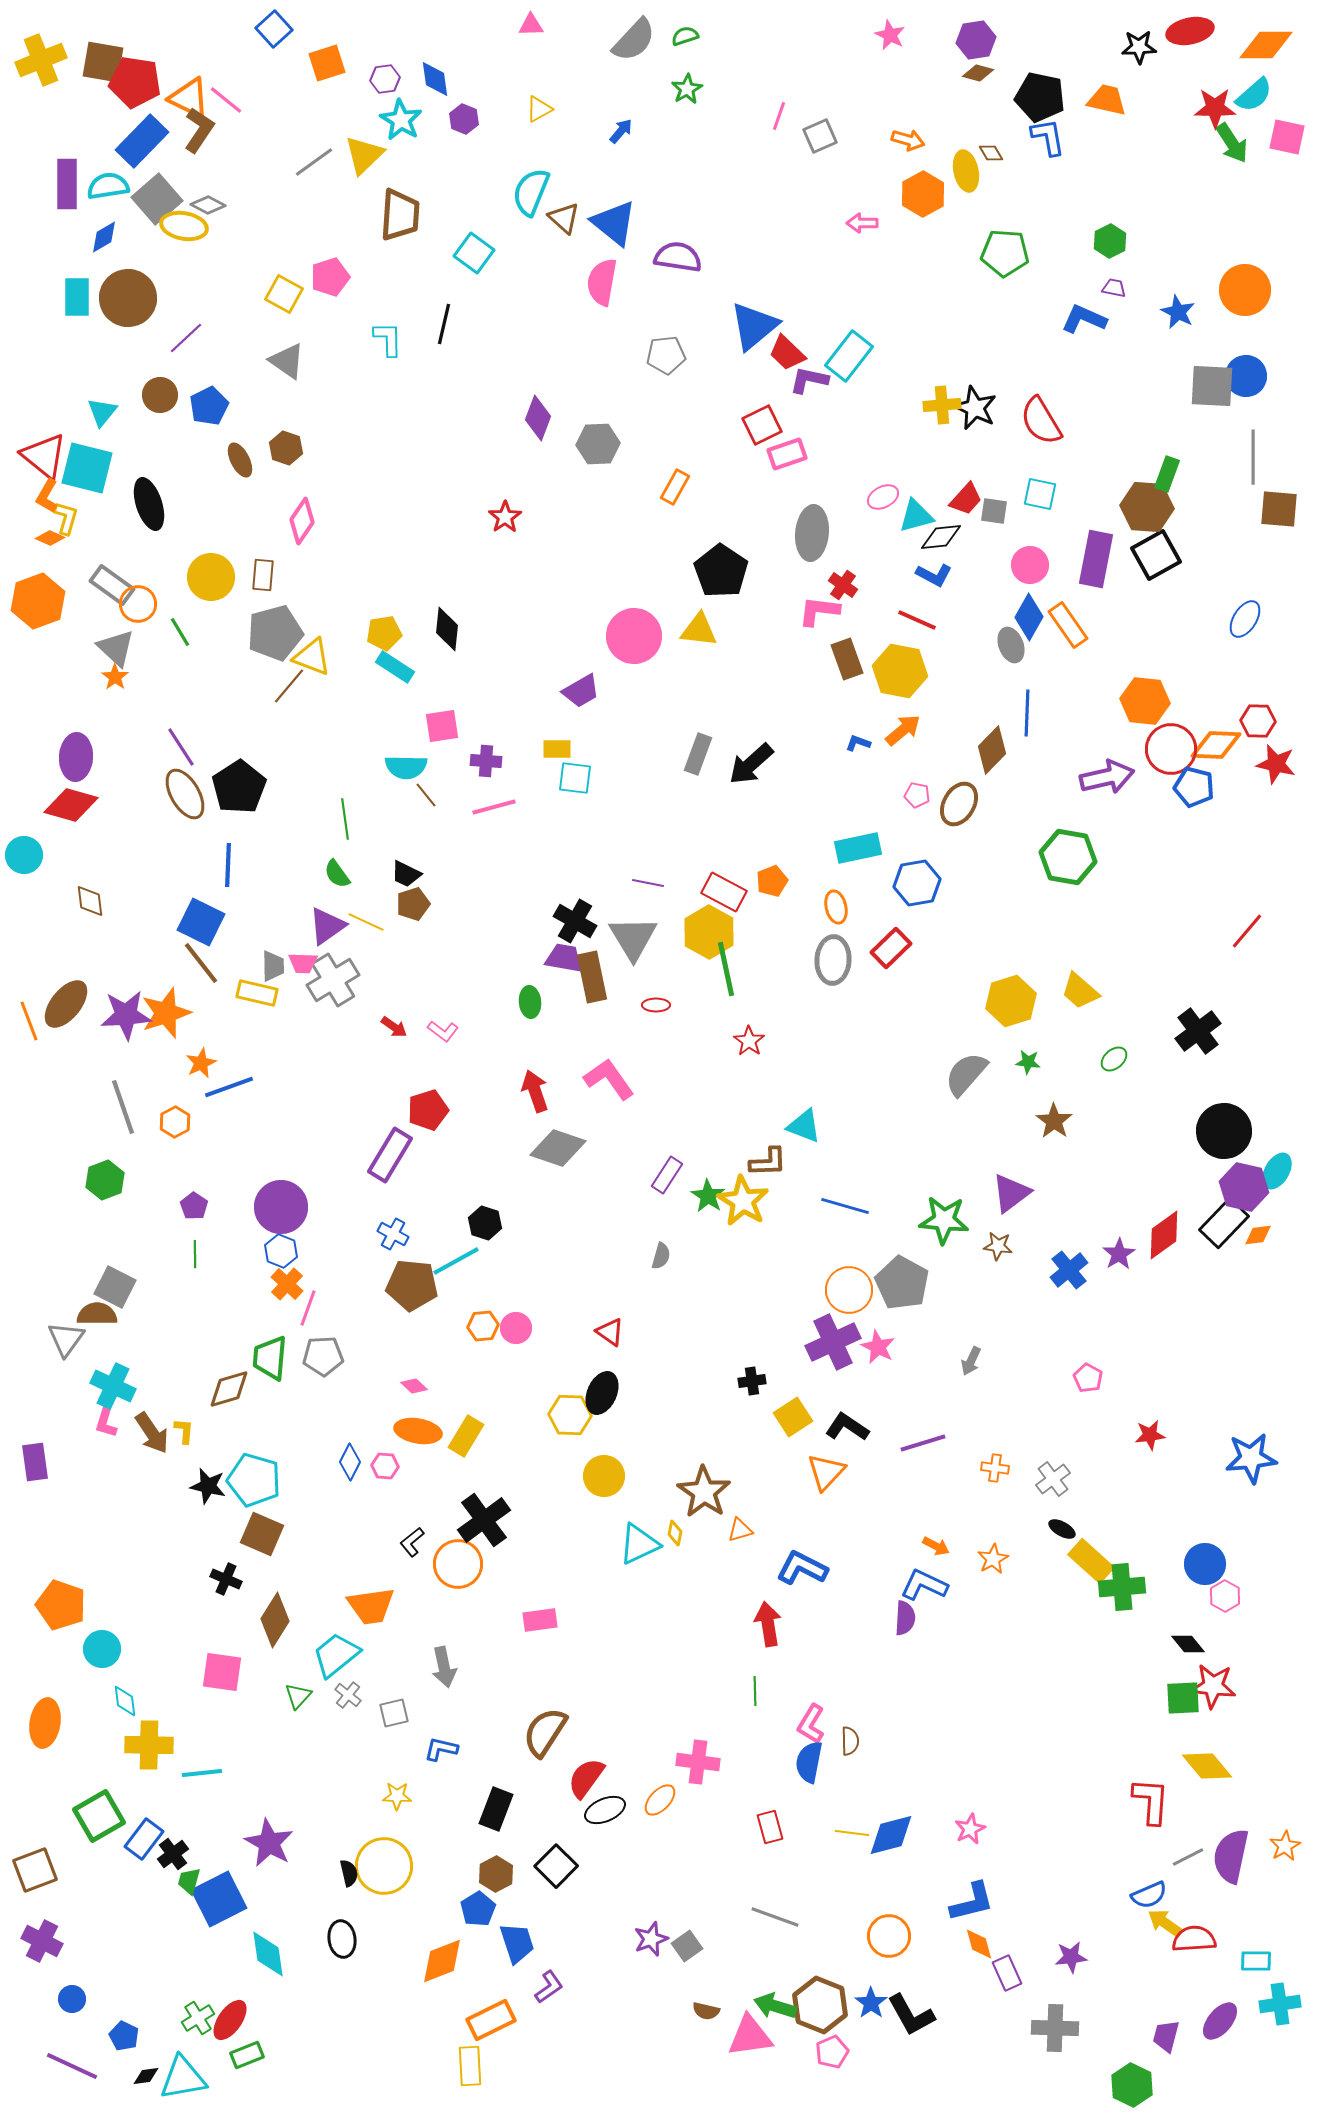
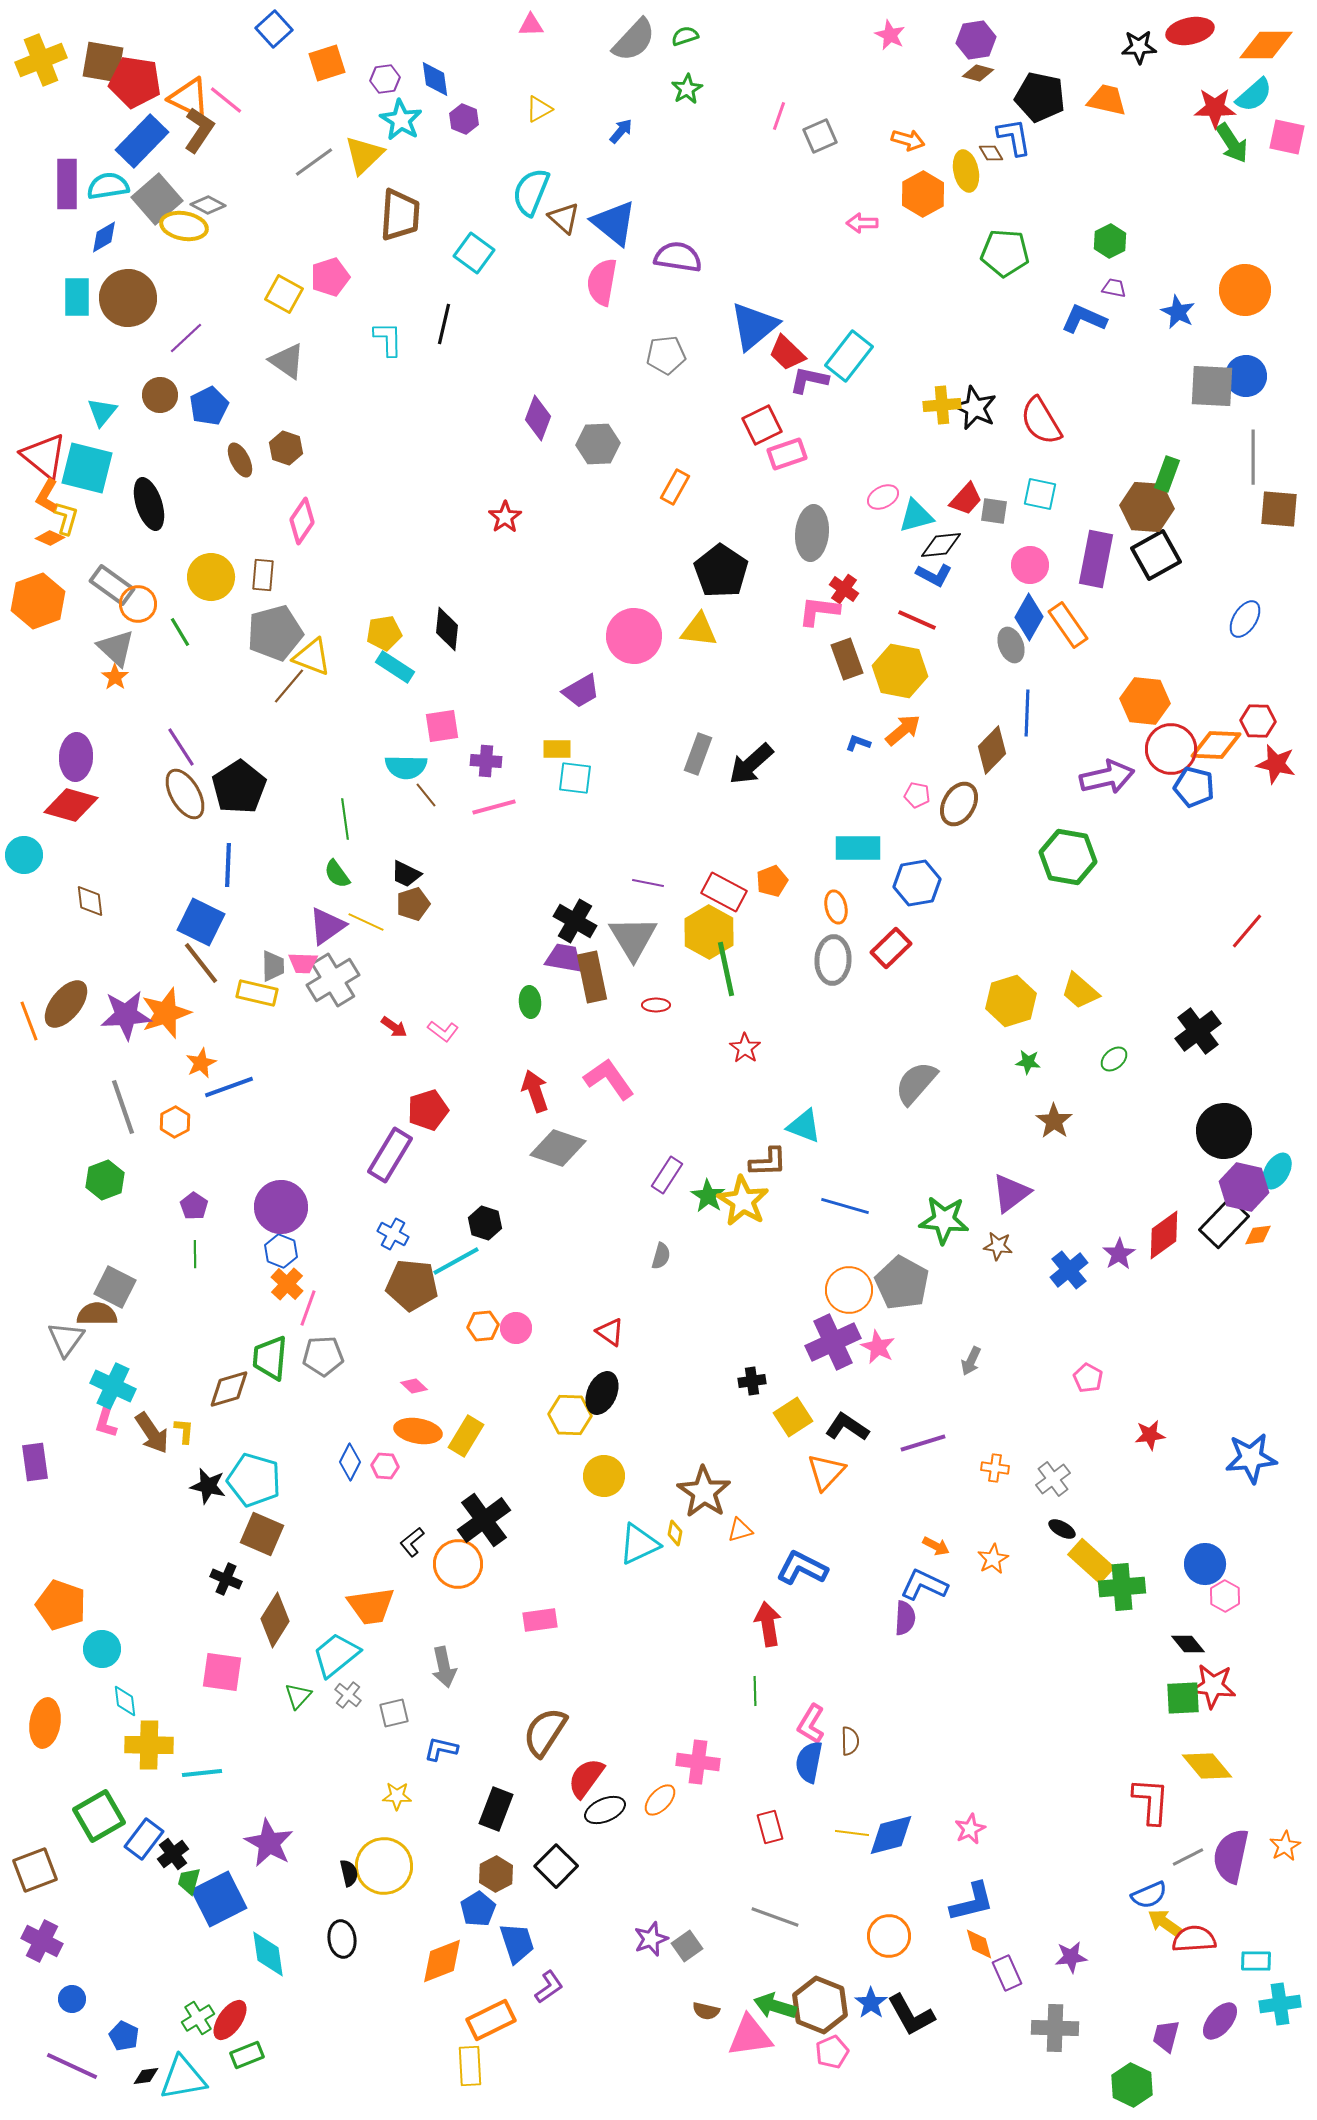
blue L-shape at (1048, 137): moved 34 px left
black diamond at (941, 537): moved 8 px down
red cross at (843, 585): moved 1 px right, 4 px down
cyan rectangle at (858, 848): rotated 12 degrees clockwise
red star at (749, 1041): moved 4 px left, 7 px down
gray semicircle at (966, 1074): moved 50 px left, 9 px down
